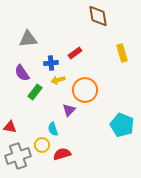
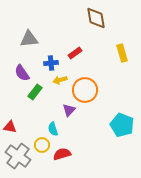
brown diamond: moved 2 px left, 2 px down
gray triangle: moved 1 px right
yellow arrow: moved 2 px right
gray cross: rotated 35 degrees counterclockwise
